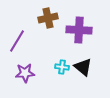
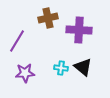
cyan cross: moved 1 px left, 1 px down
